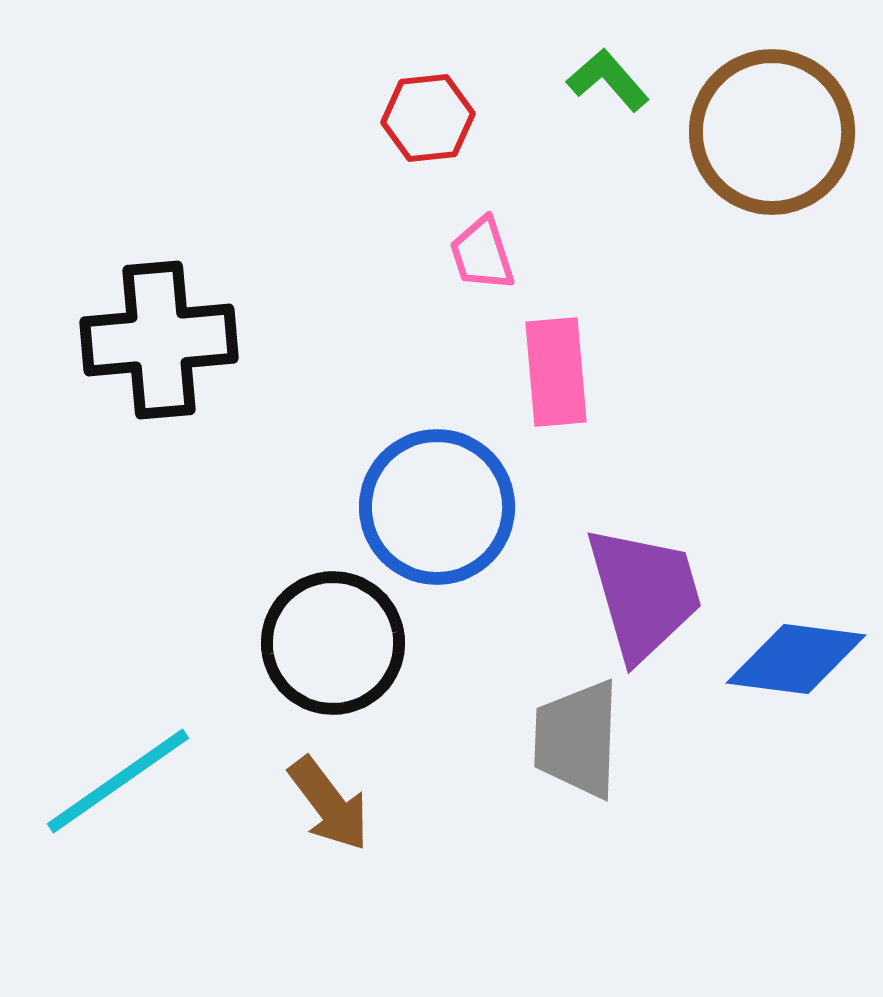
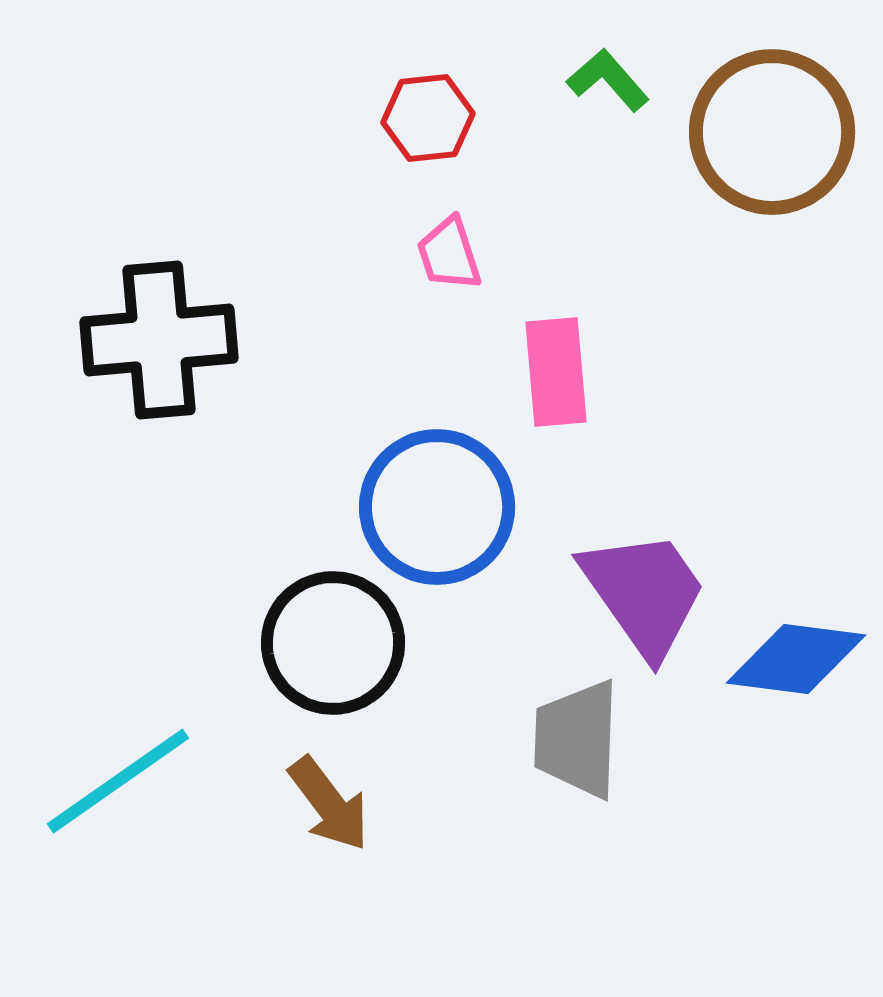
pink trapezoid: moved 33 px left
purple trapezoid: rotated 19 degrees counterclockwise
